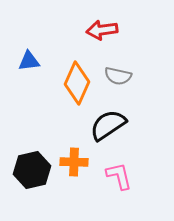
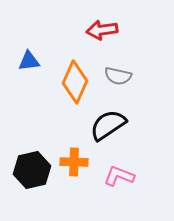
orange diamond: moved 2 px left, 1 px up
pink L-shape: rotated 56 degrees counterclockwise
